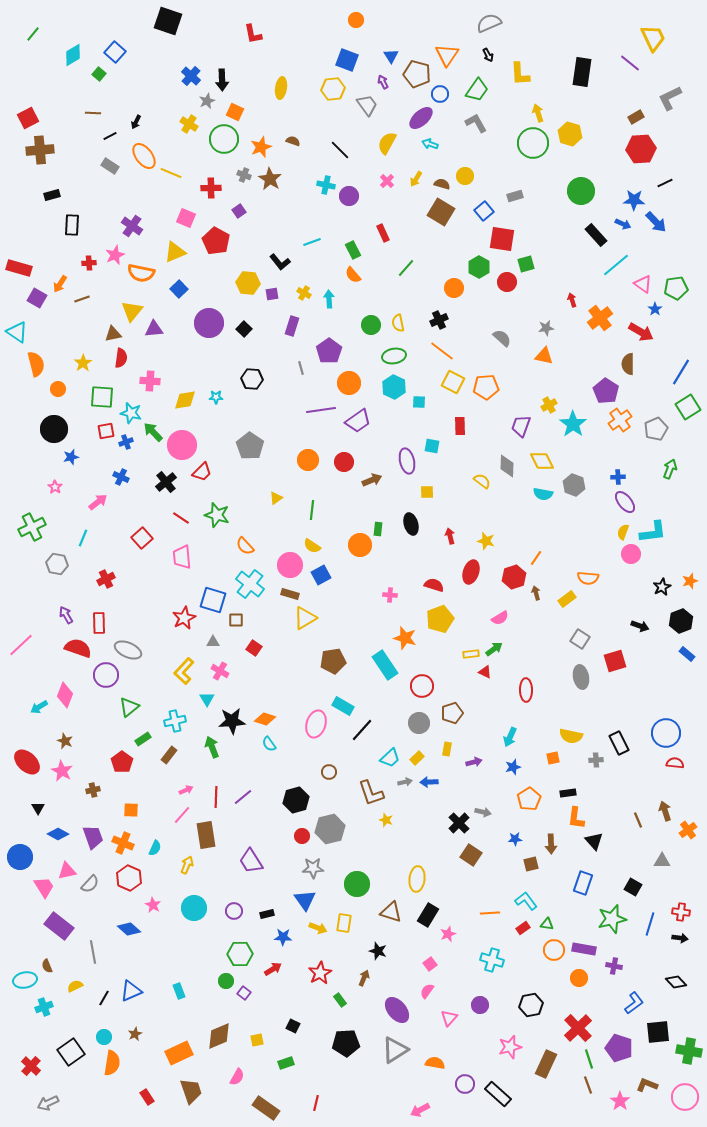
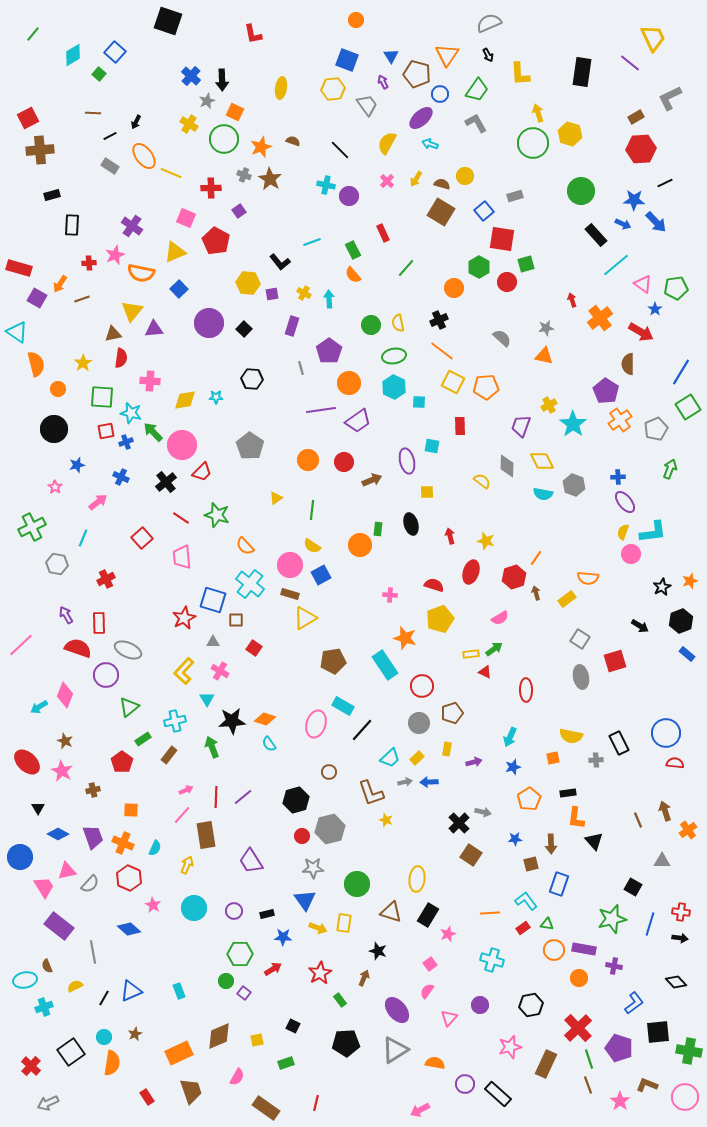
blue star at (71, 457): moved 6 px right, 8 px down
black arrow at (640, 626): rotated 12 degrees clockwise
blue rectangle at (583, 883): moved 24 px left, 1 px down
